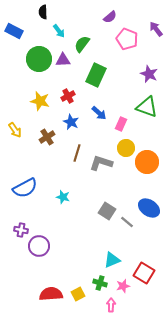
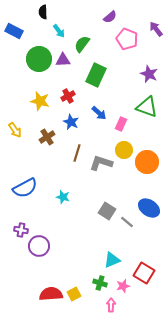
yellow circle: moved 2 px left, 2 px down
yellow square: moved 4 px left
